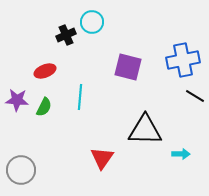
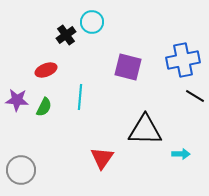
black cross: rotated 12 degrees counterclockwise
red ellipse: moved 1 px right, 1 px up
